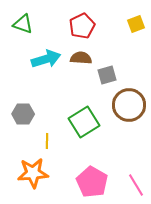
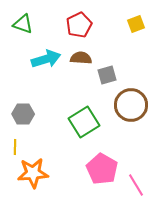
red pentagon: moved 3 px left, 1 px up
brown circle: moved 2 px right
yellow line: moved 32 px left, 6 px down
pink pentagon: moved 10 px right, 13 px up
